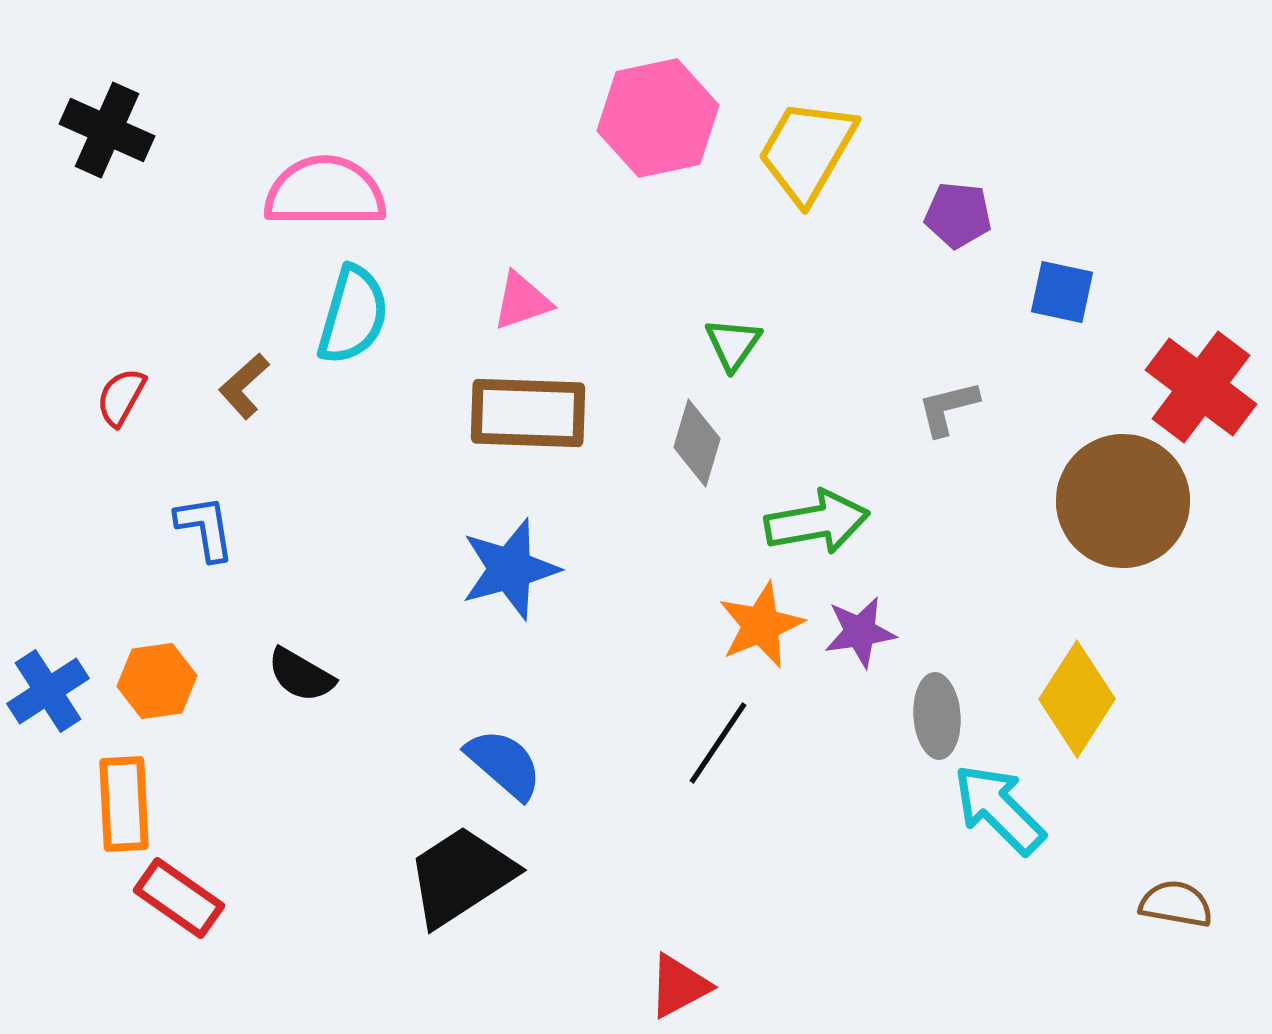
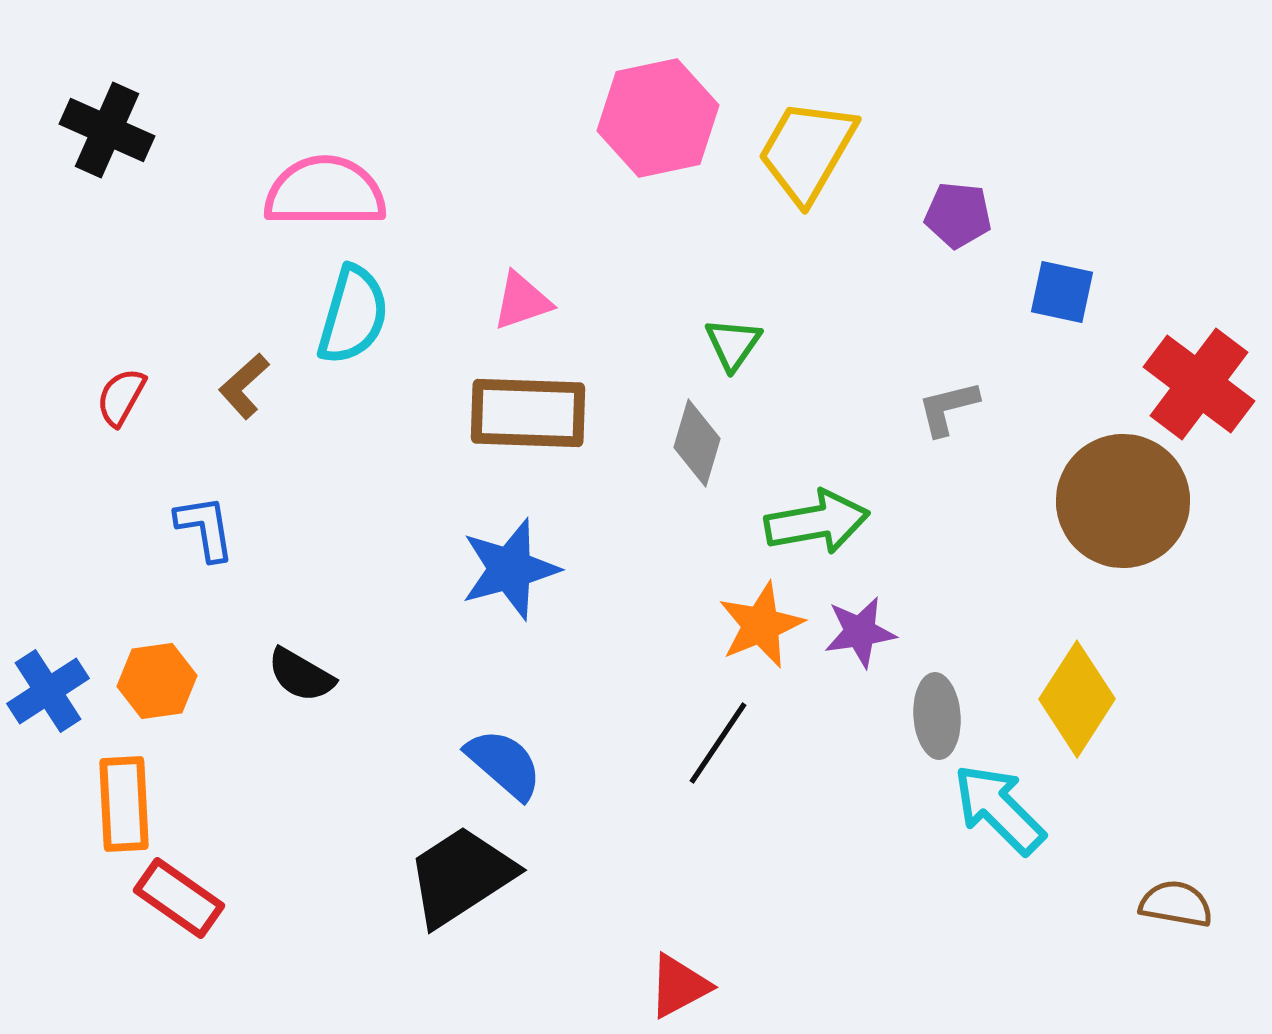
red cross: moved 2 px left, 3 px up
